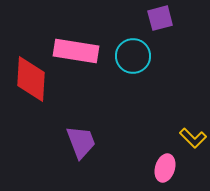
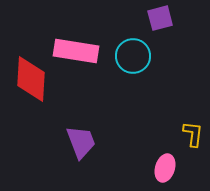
yellow L-shape: moved 4 px up; rotated 128 degrees counterclockwise
